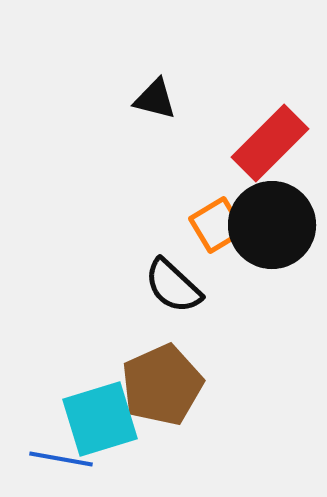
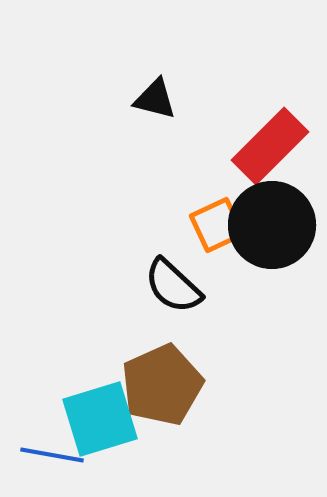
red rectangle: moved 3 px down
orange square: rotated 6 degrees clockwise
blue line: moved 9 px left, 4 px up
